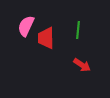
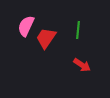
red trapezoid: rotated 35 degrees clockwise
